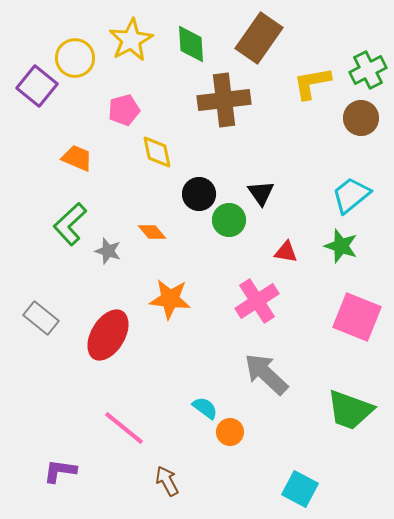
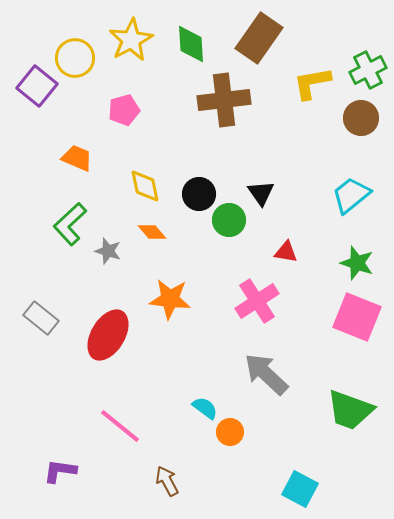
yellow diamond: moved 12 px left, 34 px down
green star: moved 16 px right, 17 px down
pink line: moved 4 px left, 2 px up
